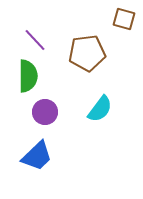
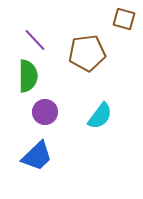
cyan semicircle: moved 7 px down
